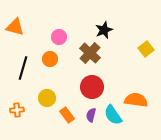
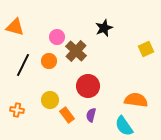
black star: moved 2 px up
pink circle: moved 2 px left
yellow square: rotated 14 degrees clockwise
brown cross: moved 14 px left, 2 px up
orange circle: moved 1 px left, 2 px down
black line: moved 3 px up; rotated 10 degrees clockwise
red circle: moved 4 px left, 1 px up
yellow circle: moved 3 px right, 2 px down
orange cross: rotated 16 degrees clockwise
cyan semicircle: moved 11 px right, 11 px down
